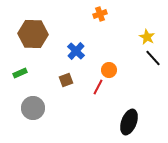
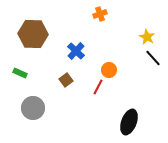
green rectangle: rotated 48 degrees clockwise
brown square: rotated 16 degrees counterclockwise
